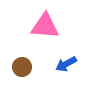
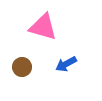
pink triangle: moved 2 px left, 1 px down; rotated 12 degrees clockwise
